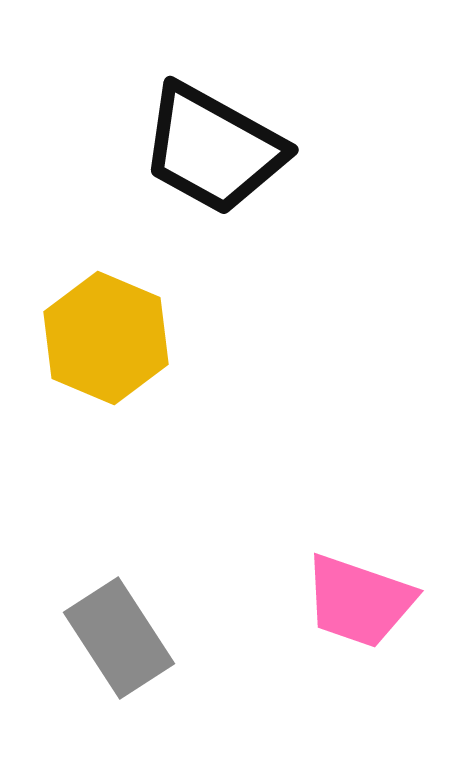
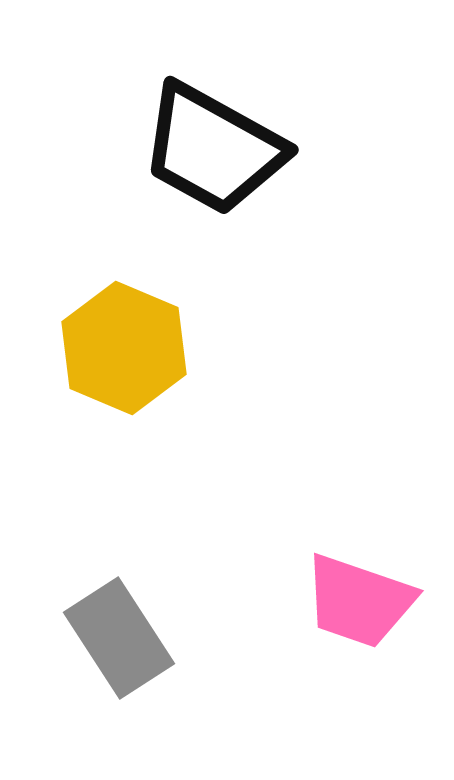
yellow hexagon: moved 18 px right, 10 px down
